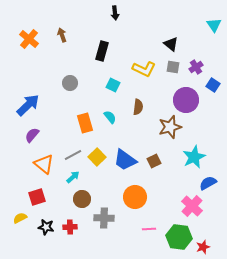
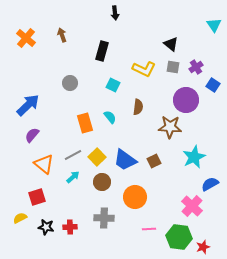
orange cross: moved 3 px left, 1 px up
brown star: rotated 20 degrees clockwise
blue semicircle: moved 2 px right, 1 px down
brown circle: moved 20 px right, 17 px up
